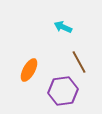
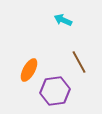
cyan arrow: moved 7 px up
purple hexagon: moved 8 px left
